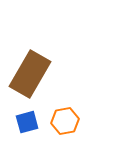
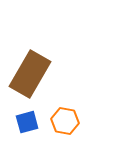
orange hexagon: rotated 20 degrees clockwise
